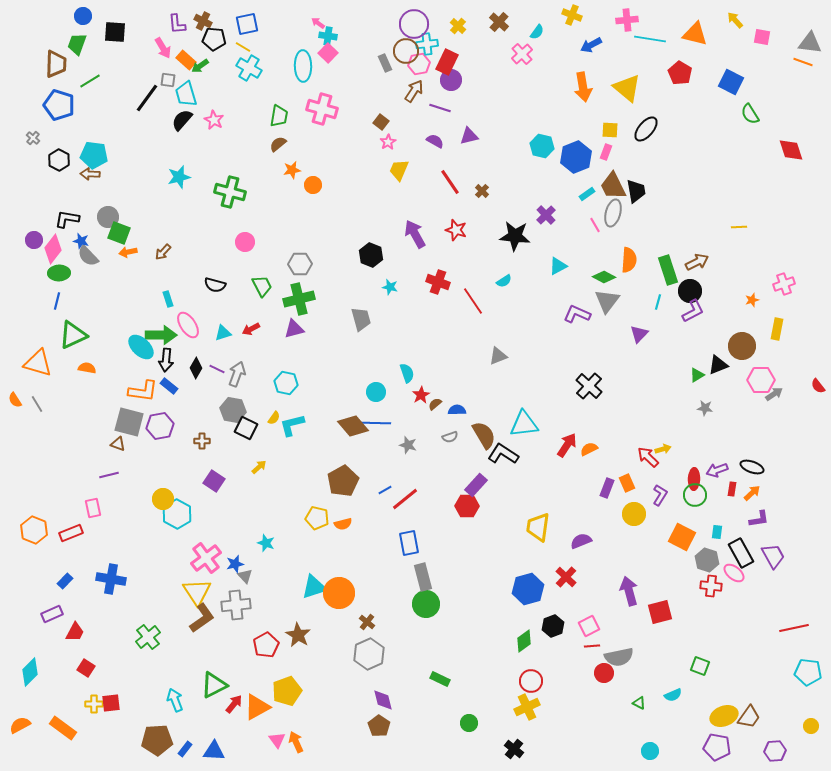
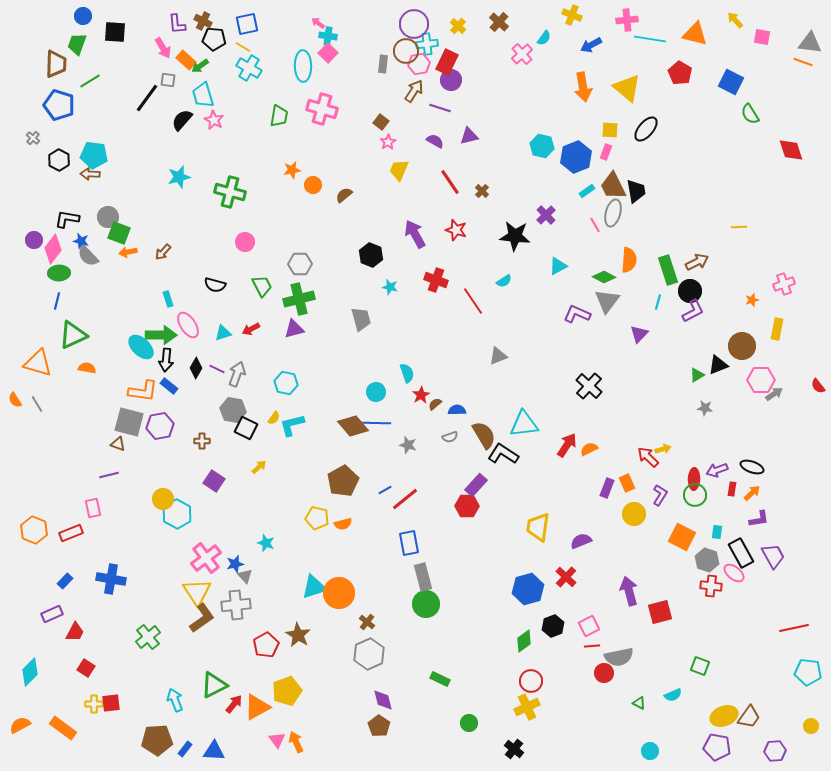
cyan semicircle at (537, 32): moved 7 px right, 6 px down
gray rectangle at (385, 63): moved 2 px left, 1 px down; rotated 30 degrees clockwise
cyan trapezoid at (186, 94): moved 17 px right, 1 px down
brown semicircle at (278, 144): moved 66 px right, 51 px down
cyan rectangle at (587, 194): moved 3 px up
red cross at (438, 282): moved 2 px left, 2 px up
